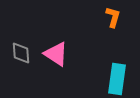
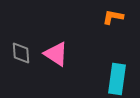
orange L-shape: rotated 95 degrees counterclockwise
